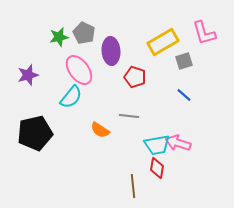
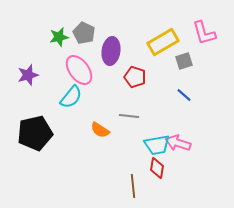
purple ellipse: rotated 12 degrees clockwise
